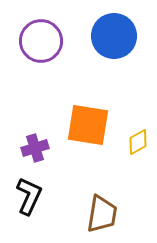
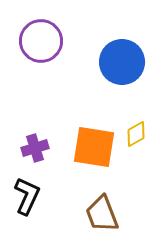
blue circle: moved 8 px right, 26 px down
orange square: moved 6 px right, 22 px down
yellow diamond: moved 2 px left, 8 px up
black L-shape: moved 2 px left
brown trapezoid: rotated 150 degrees clockwise
